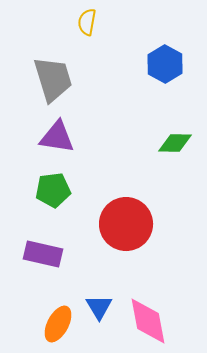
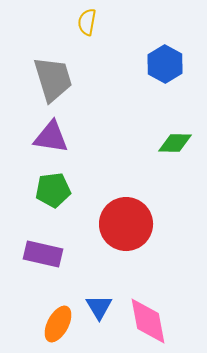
purple triangle: moved 6 px left
